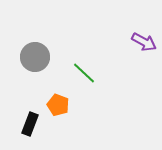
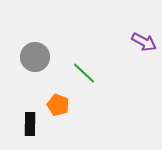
black rectangle: rotated 20 degrees counterclockwise
